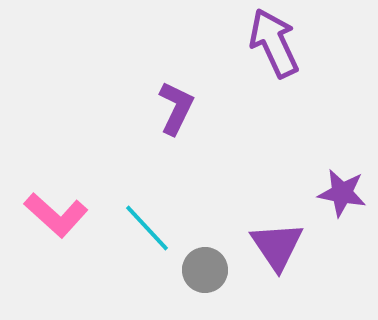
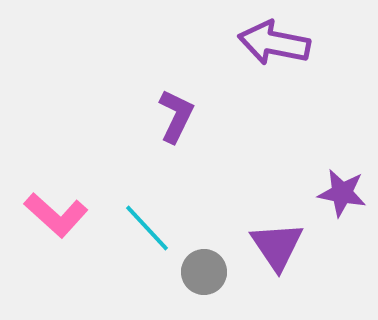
purple arrow: rotated 54 degrees counterclockwise
purple L-shape: moved 8 px down
gray circle: moved 1 px left, 2 px down
